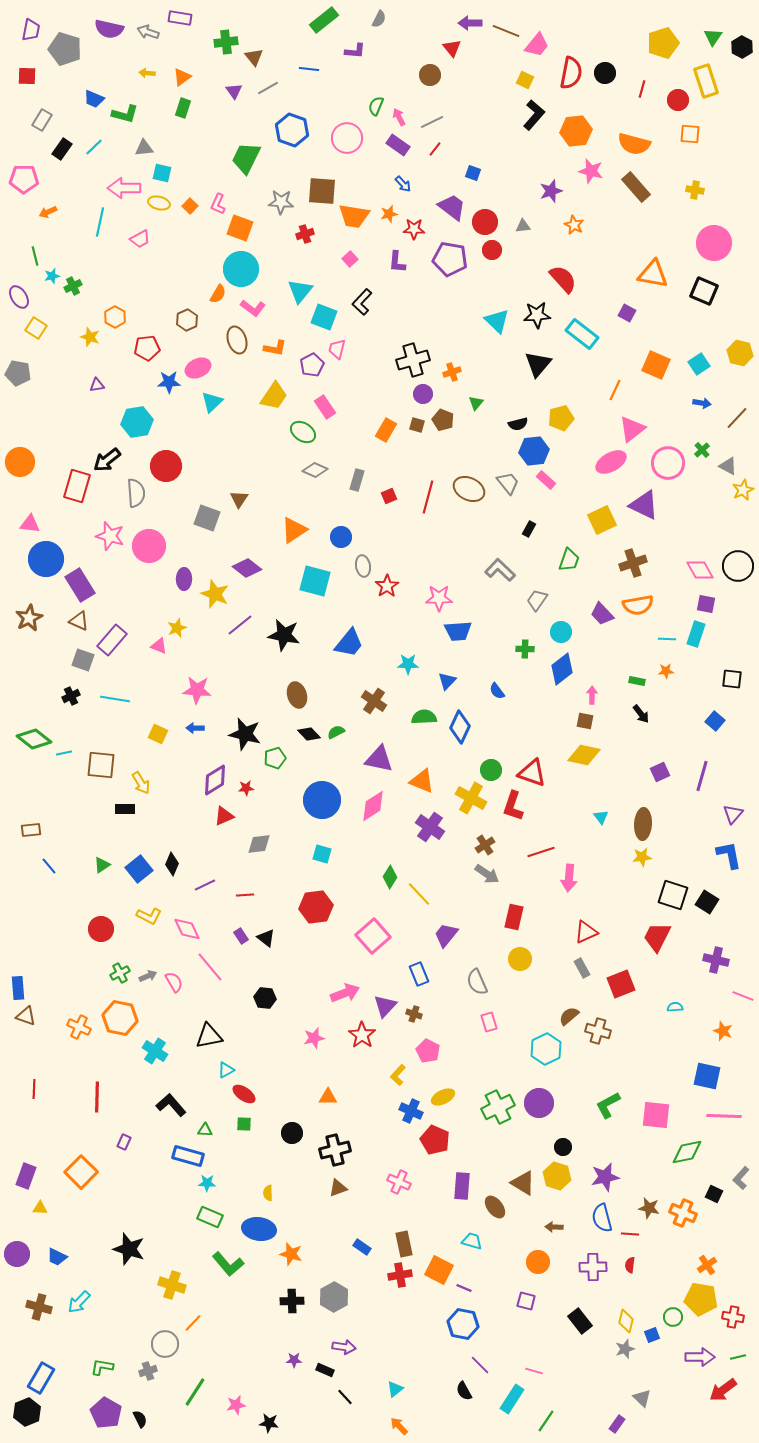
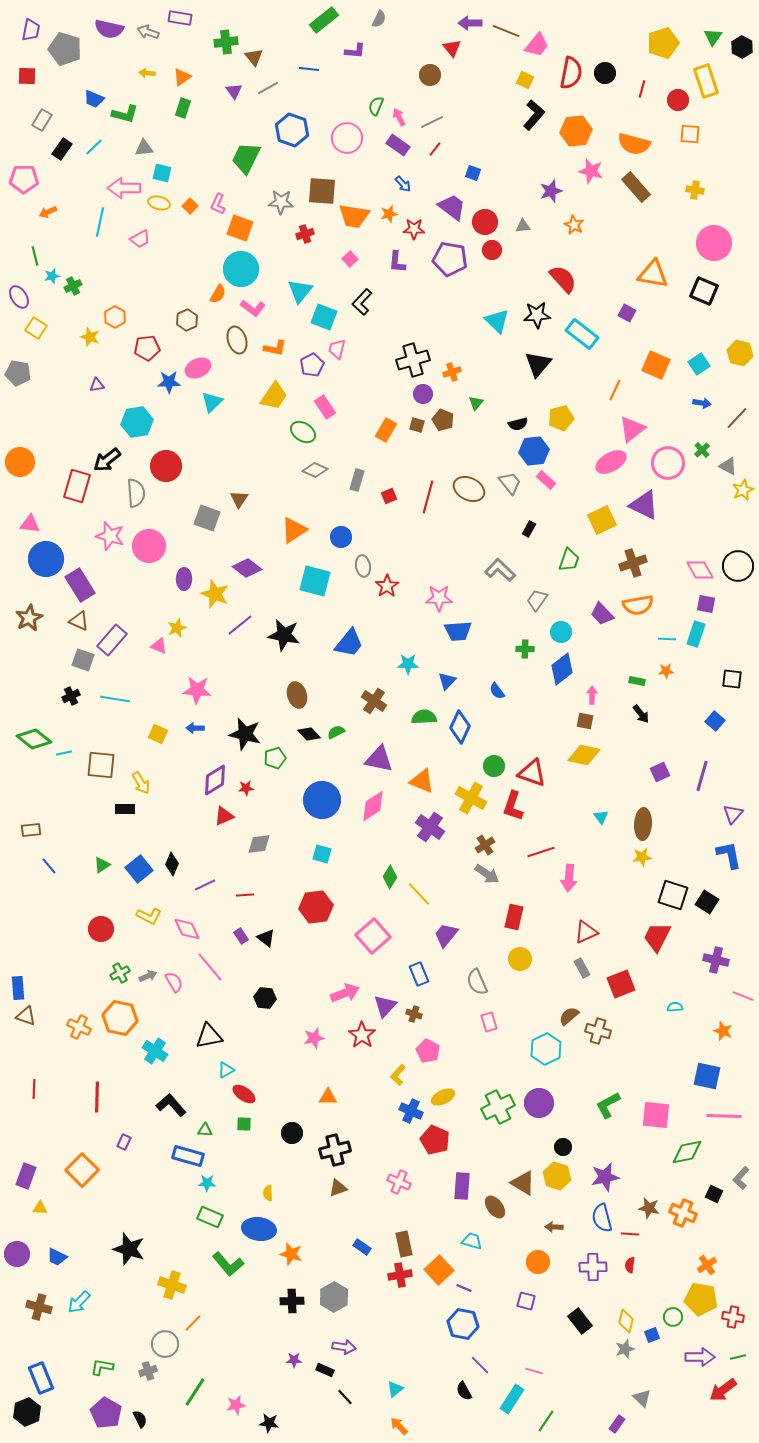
gray trapezoid at (508, 483): moved 2 px right
green circle at (491, 770): moved 3 px right, 4 px up
orange square at (81, 1172): moved 1 px right, 2 px up
orange square at (439, 1270): rotated 20 degrees clockwise
blue rectangle at (41, 1378): rotated 52 degrees counterclockwise
